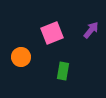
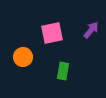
pink square: rotated 10 degrees clockwise
orange circle: moved 2 px right
